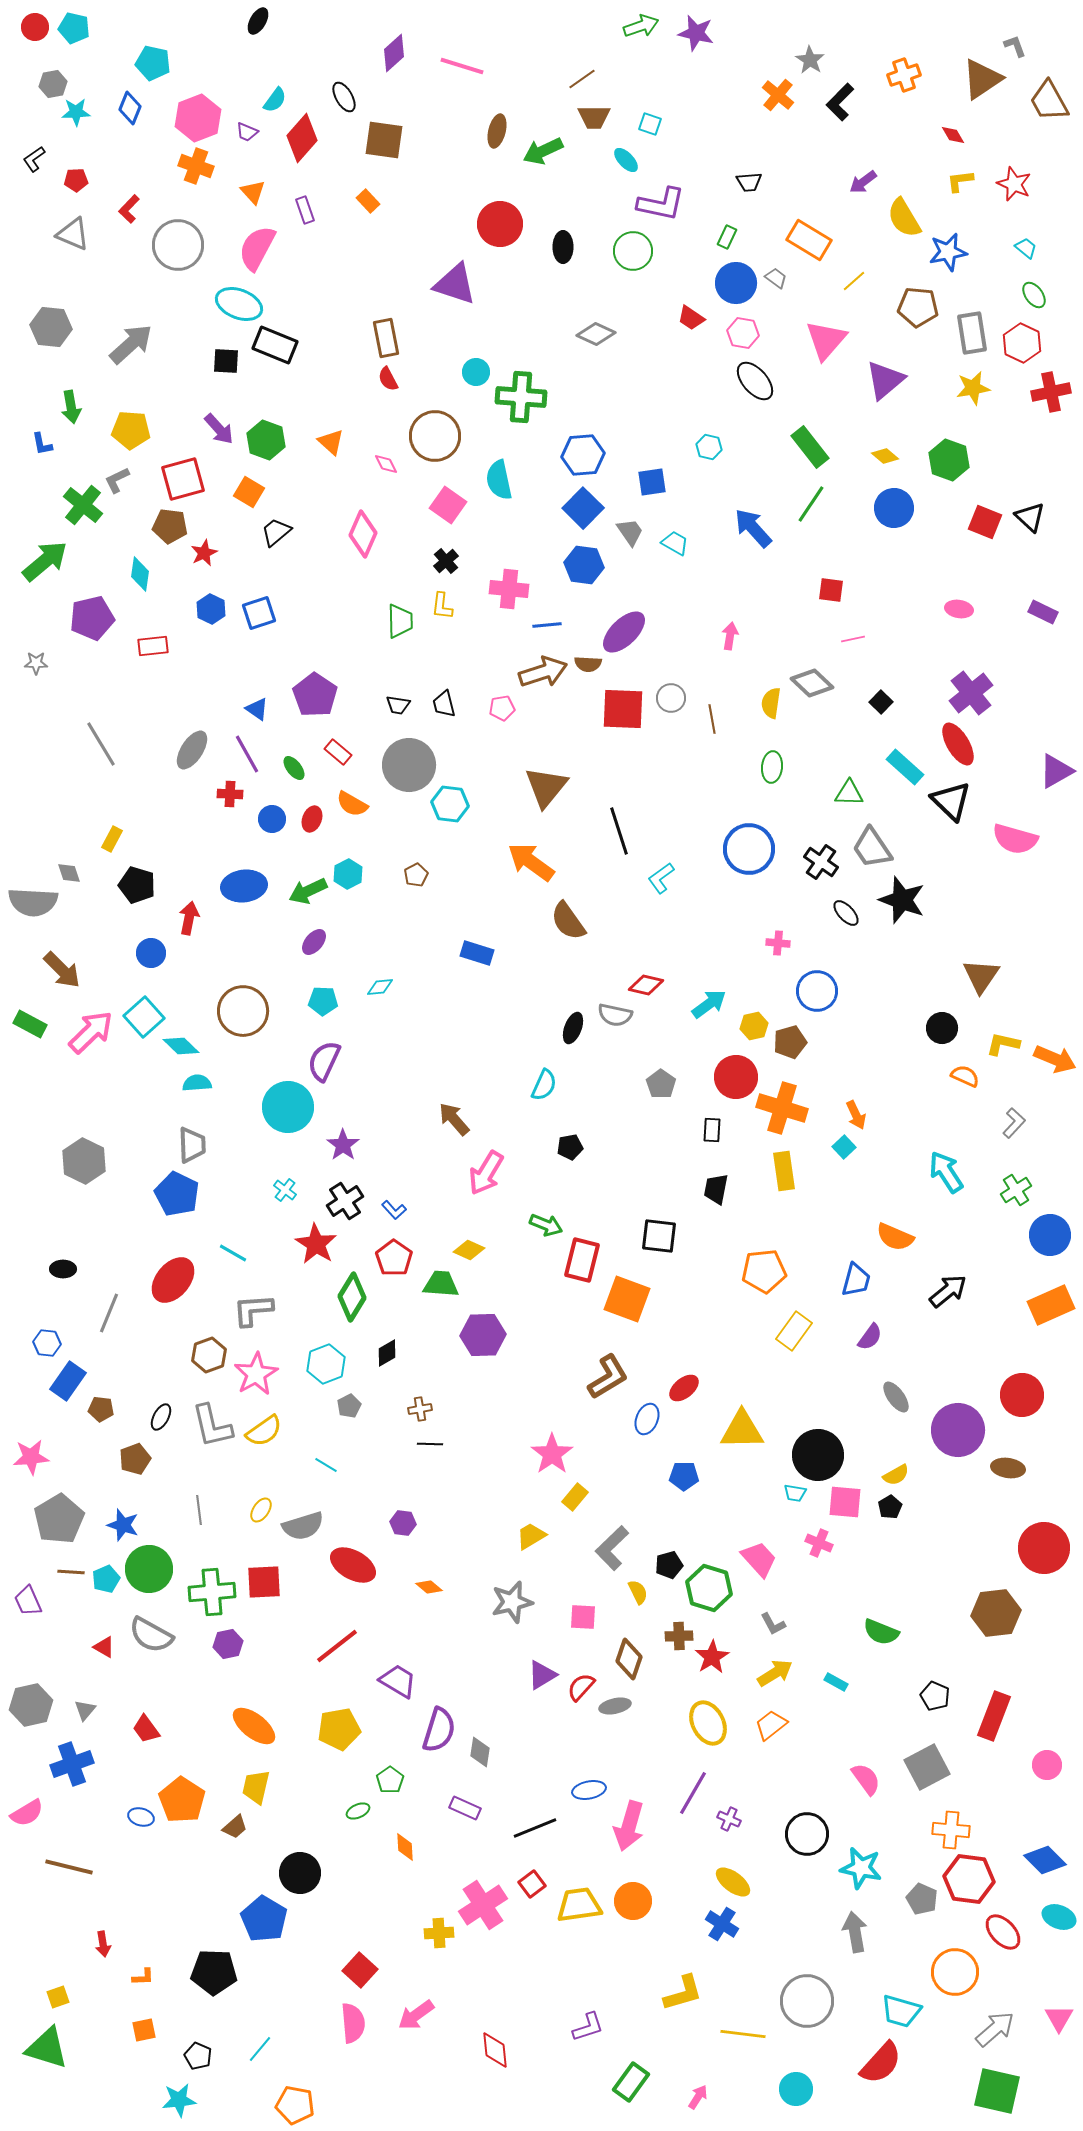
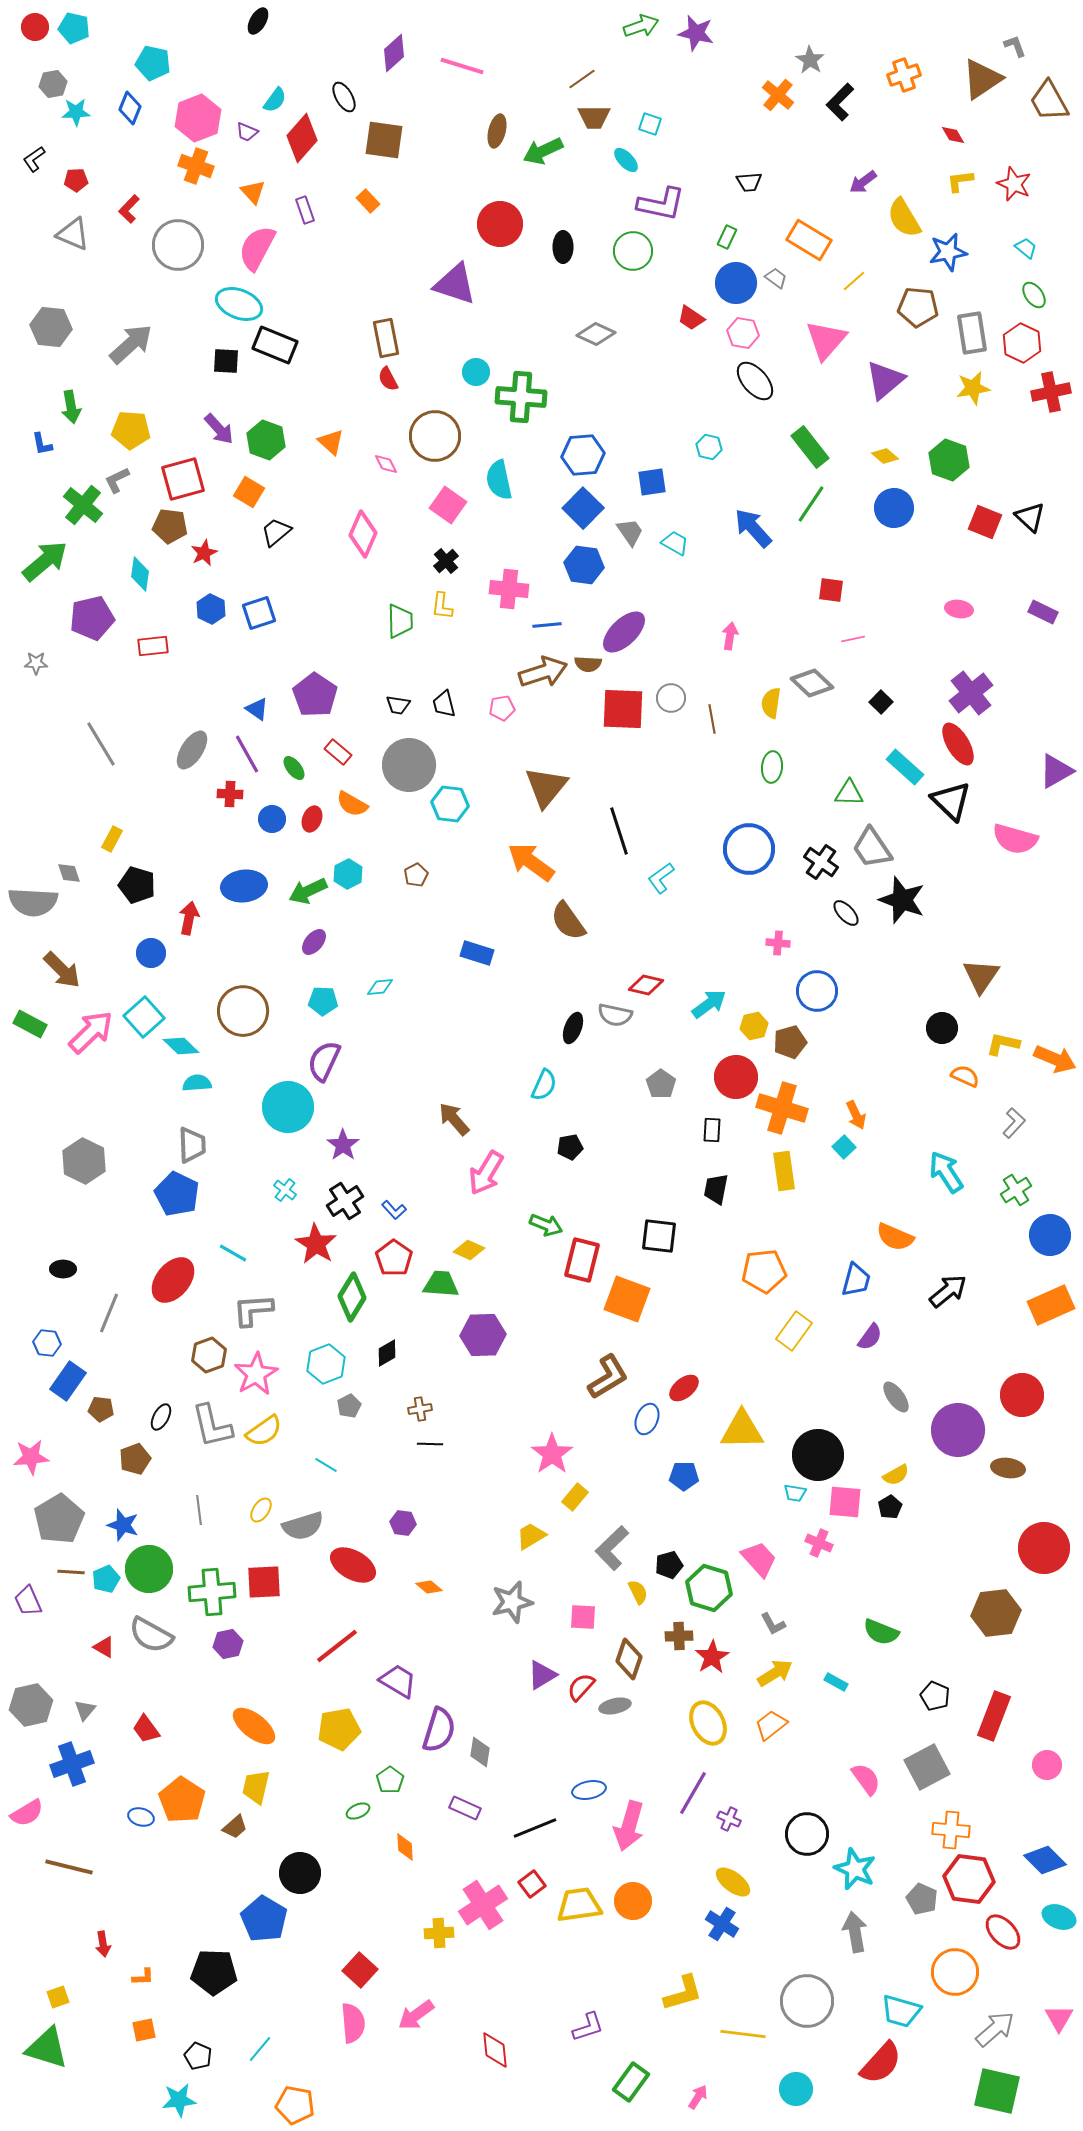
cyan star at (861, 1868): moved 6 px left, 1 px down; rotated 12 degrees clockwise
